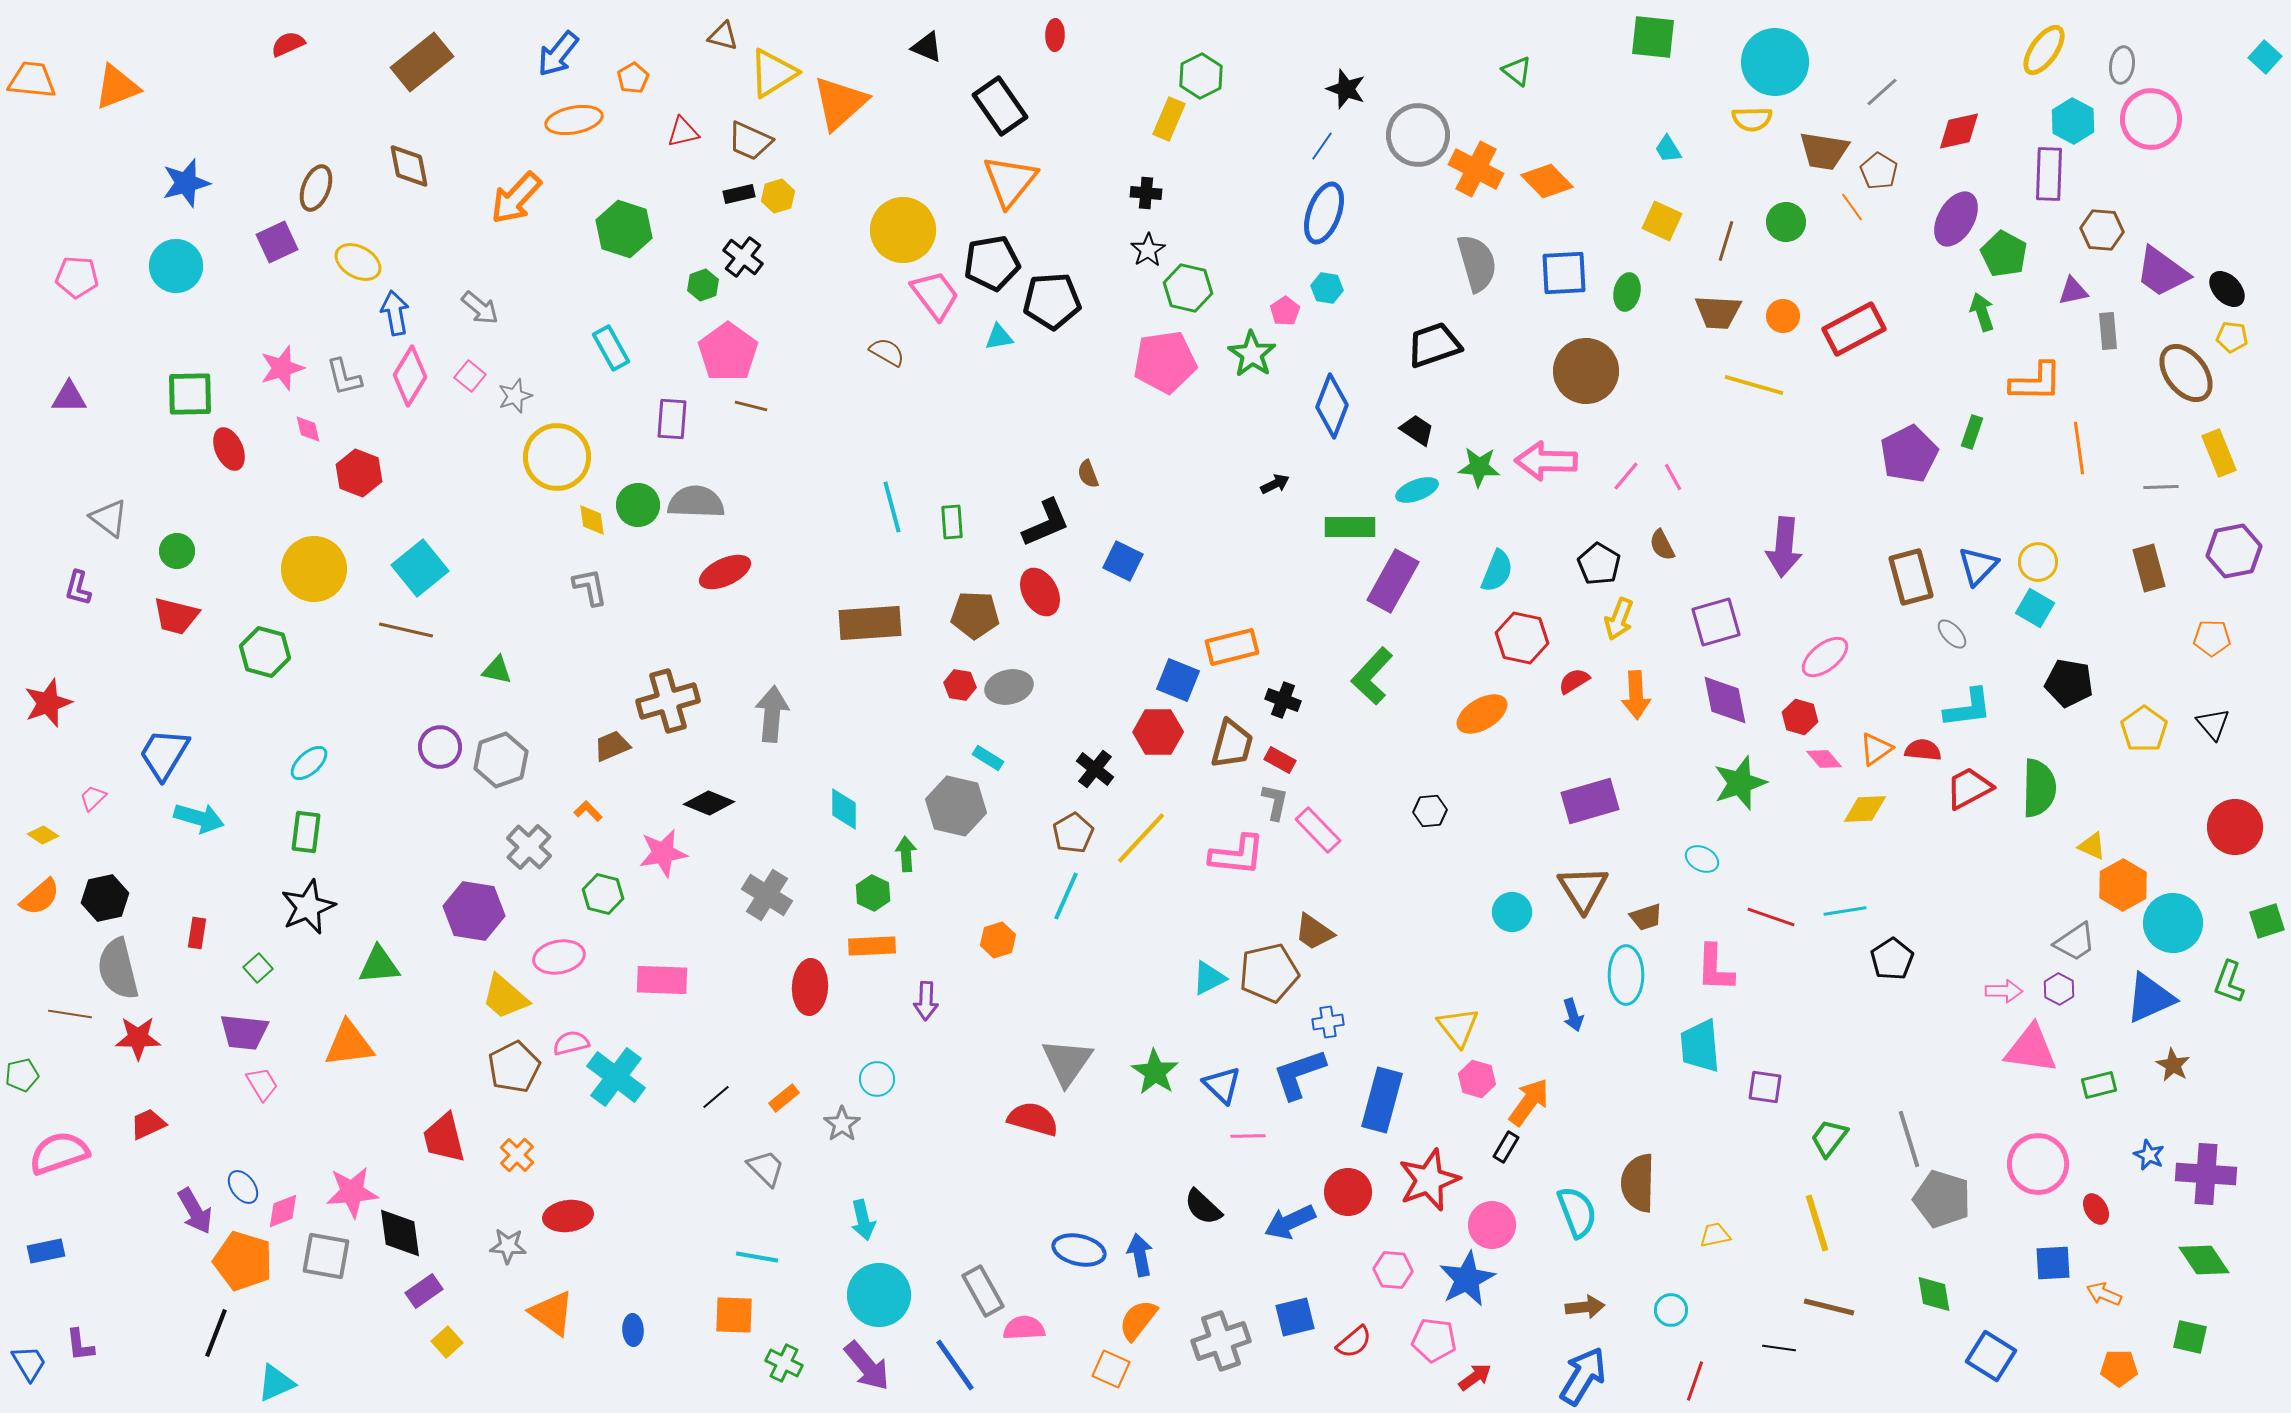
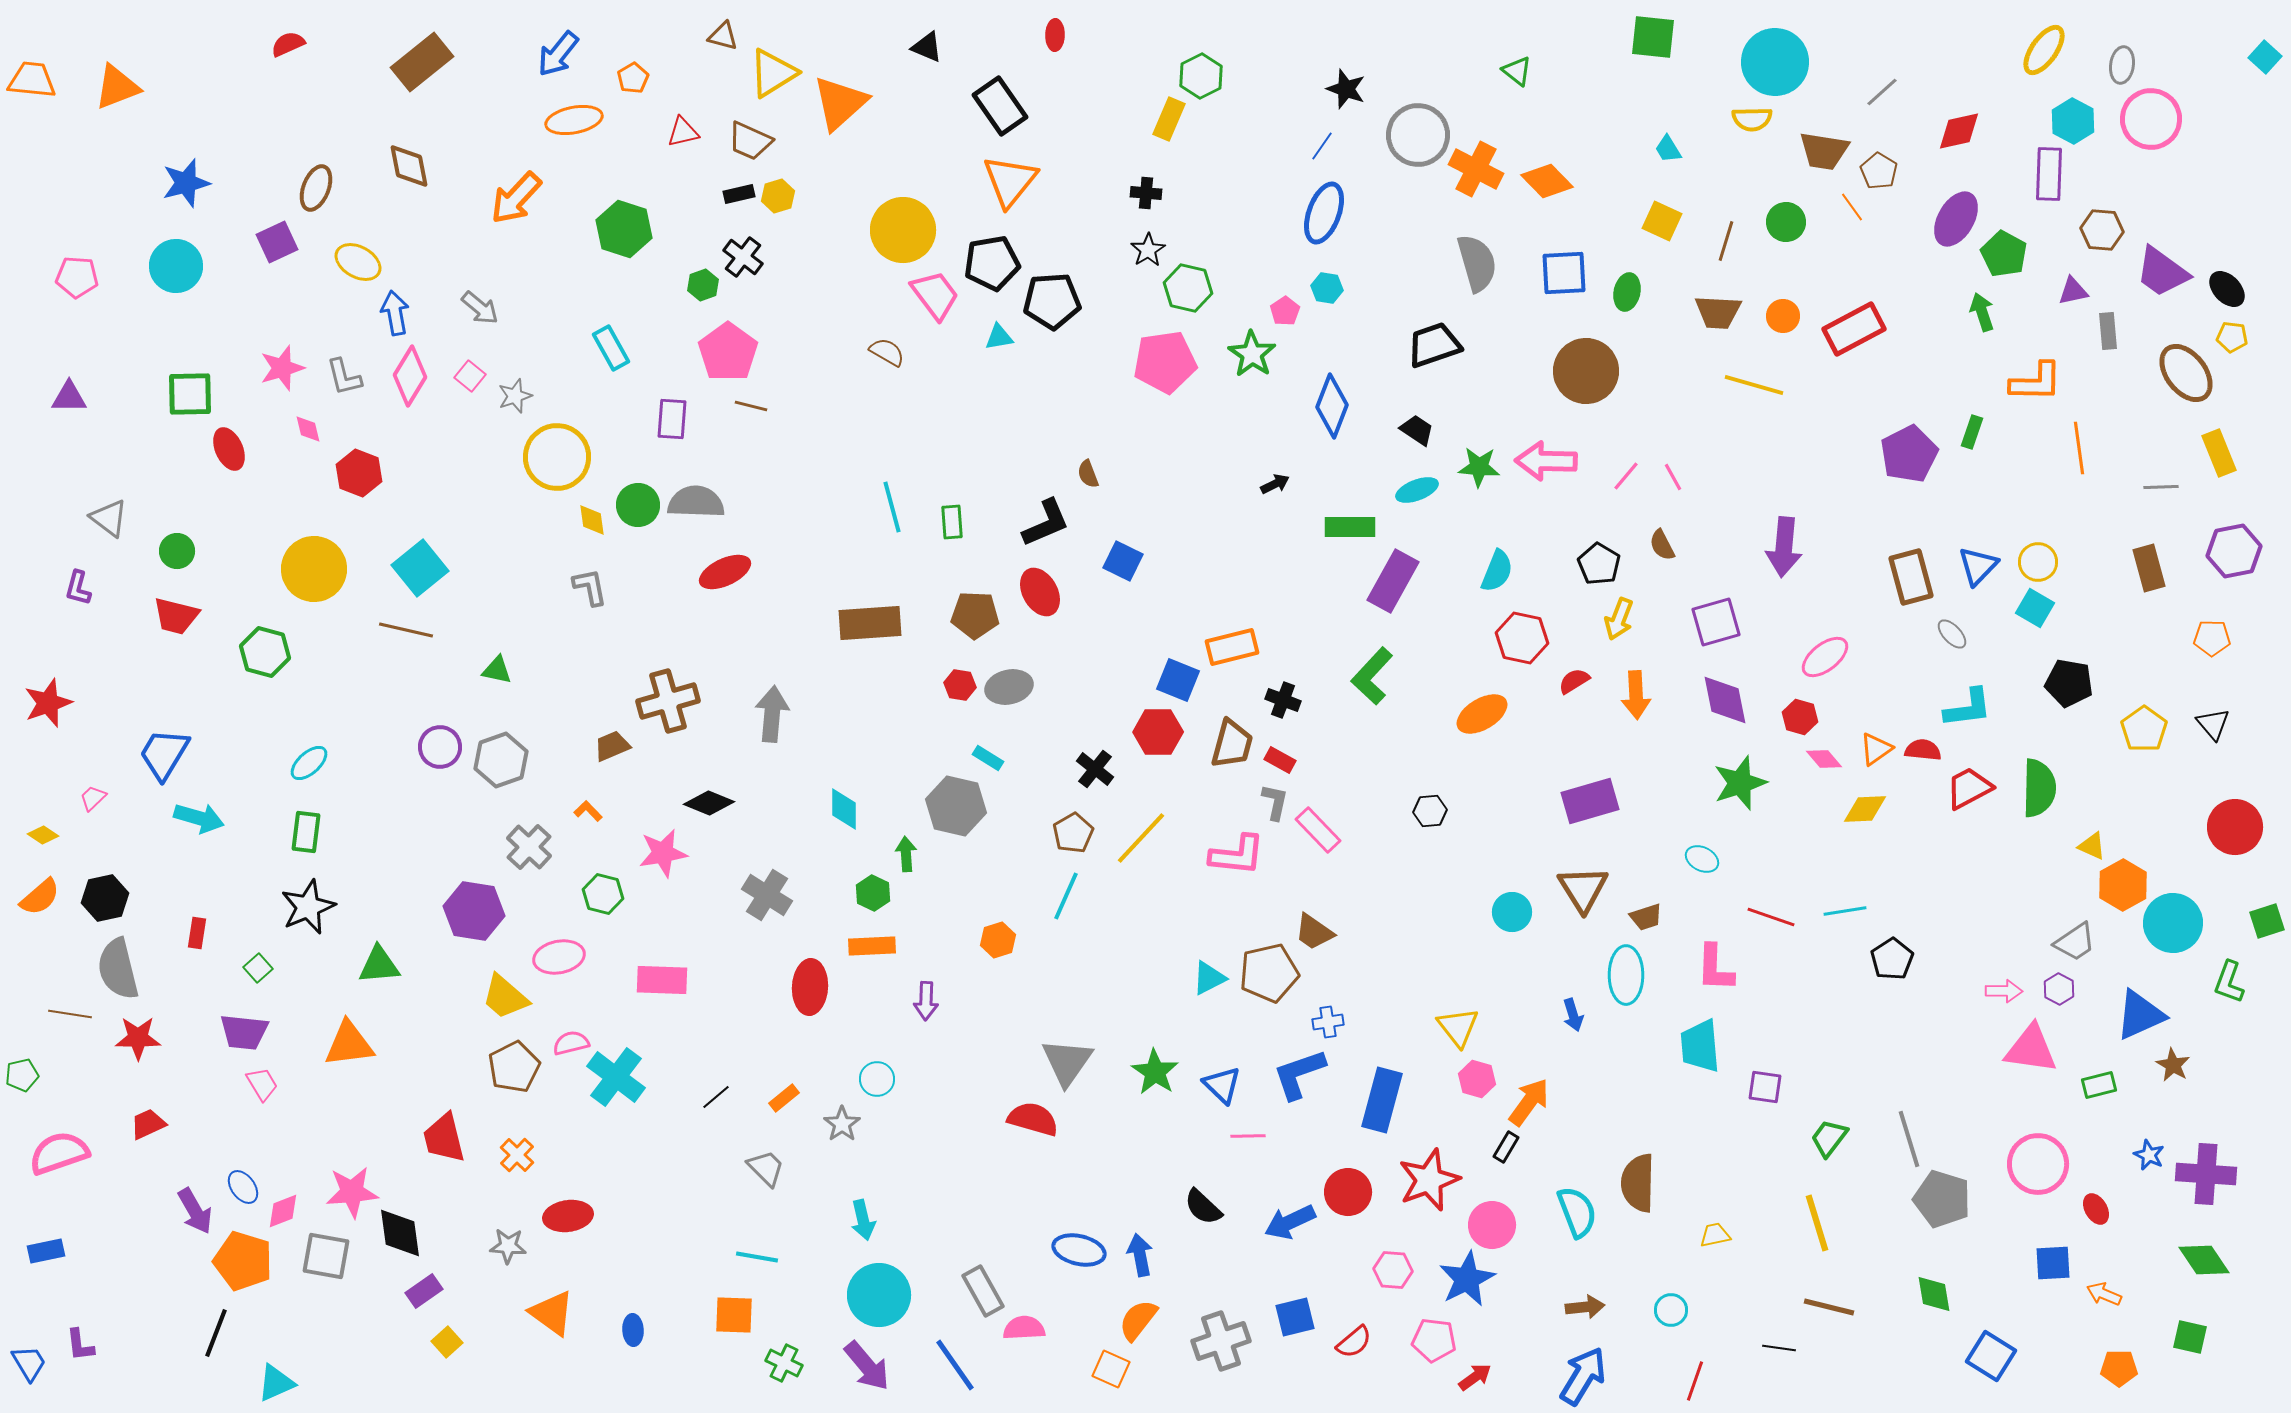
blue triangle at (2150, 998): moved 10 px left, 17 px down
